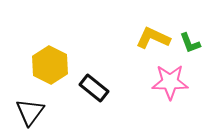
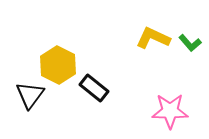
green L-shape: rotated 20 degrees counterclockwise
yellow hexagon: moved 8 px right
pink star: moved 29 px down
black triangle: moved 17 px up
